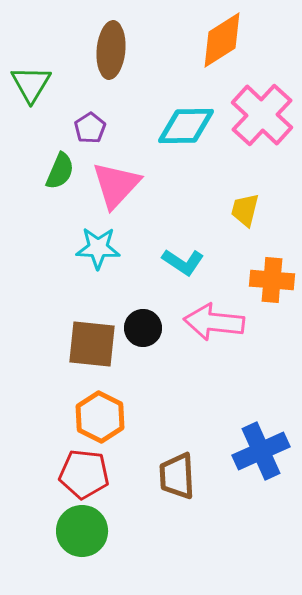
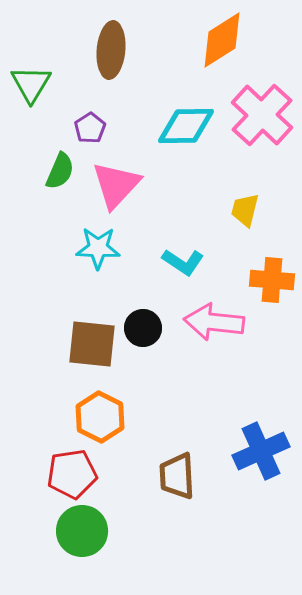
red pentagon: moved 12 px left; rotated 15 degrees counterclockwise
